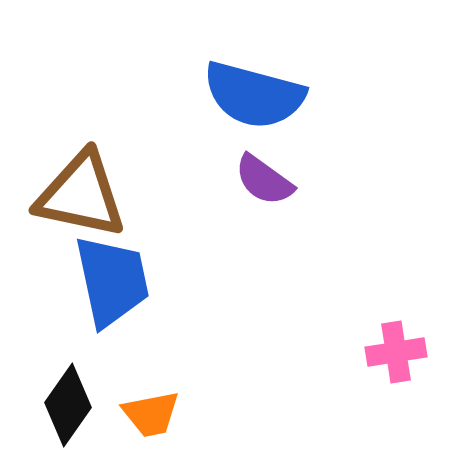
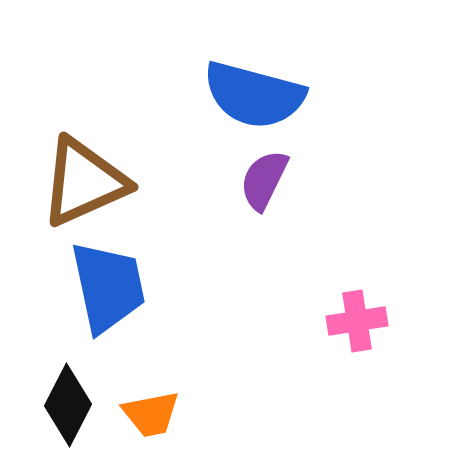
purple semicircle: rotated 80 degrees clockwise
brown triangle: moved 3 px right, 13 px up; rotated 36 degrees counterclockwise
blue trapezoid: moved 4 px left, 6 px down
pink cross: moved 39 px left, 31 px up
black diamond: rotated 8 degrees counterclockwise
